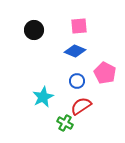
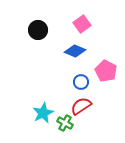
pink square: moved 3 px right, 2 px up; rotated 30 degrees counterclockwise
black circle: moved 4 px right
pink pentagon: moved 1 px right, 2 px up
blue circle: moved 4 px right, 1 px down
cyan star: moved 16 px down
